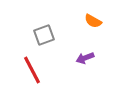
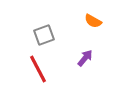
purple arrow: rotated 150 degrees clockwise
red line: moved 6 px right, 1 px up
